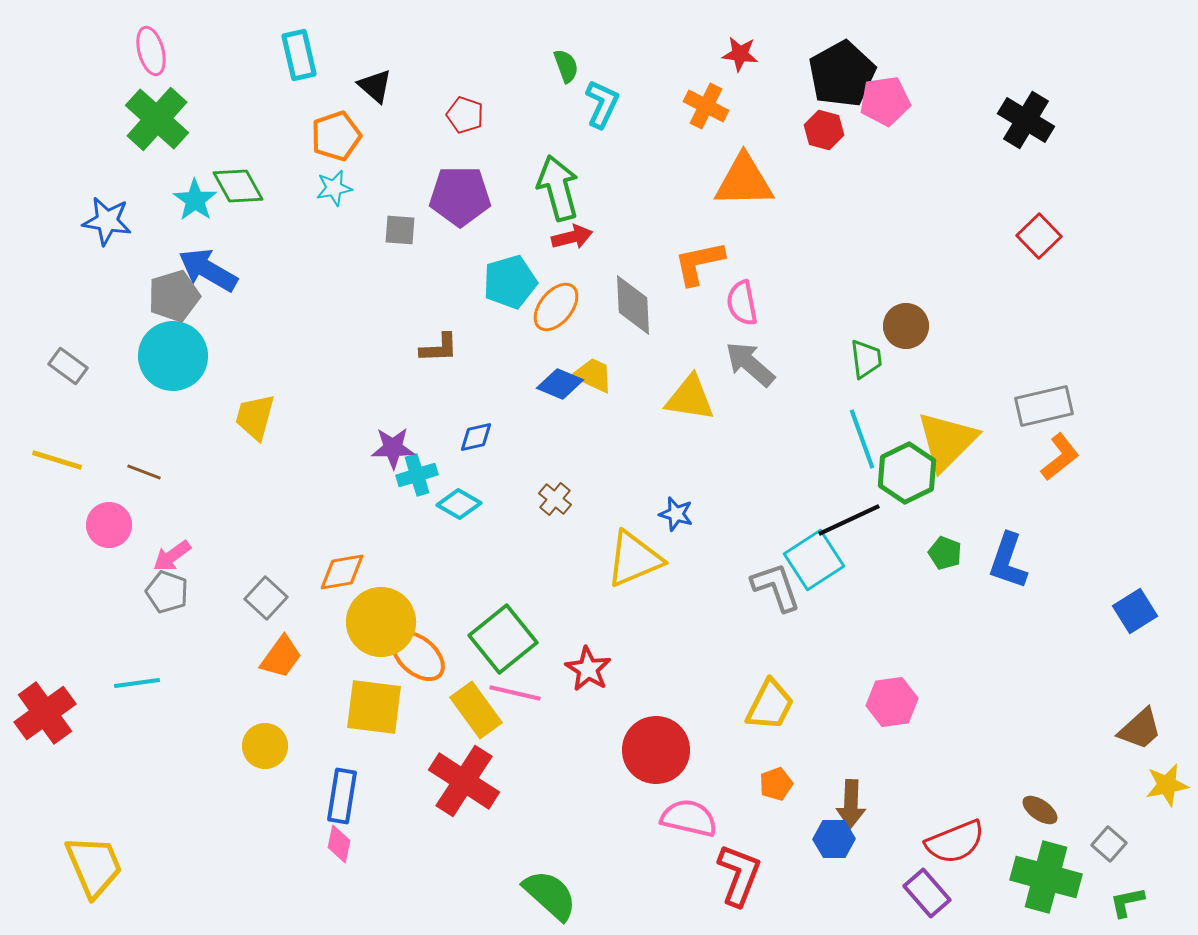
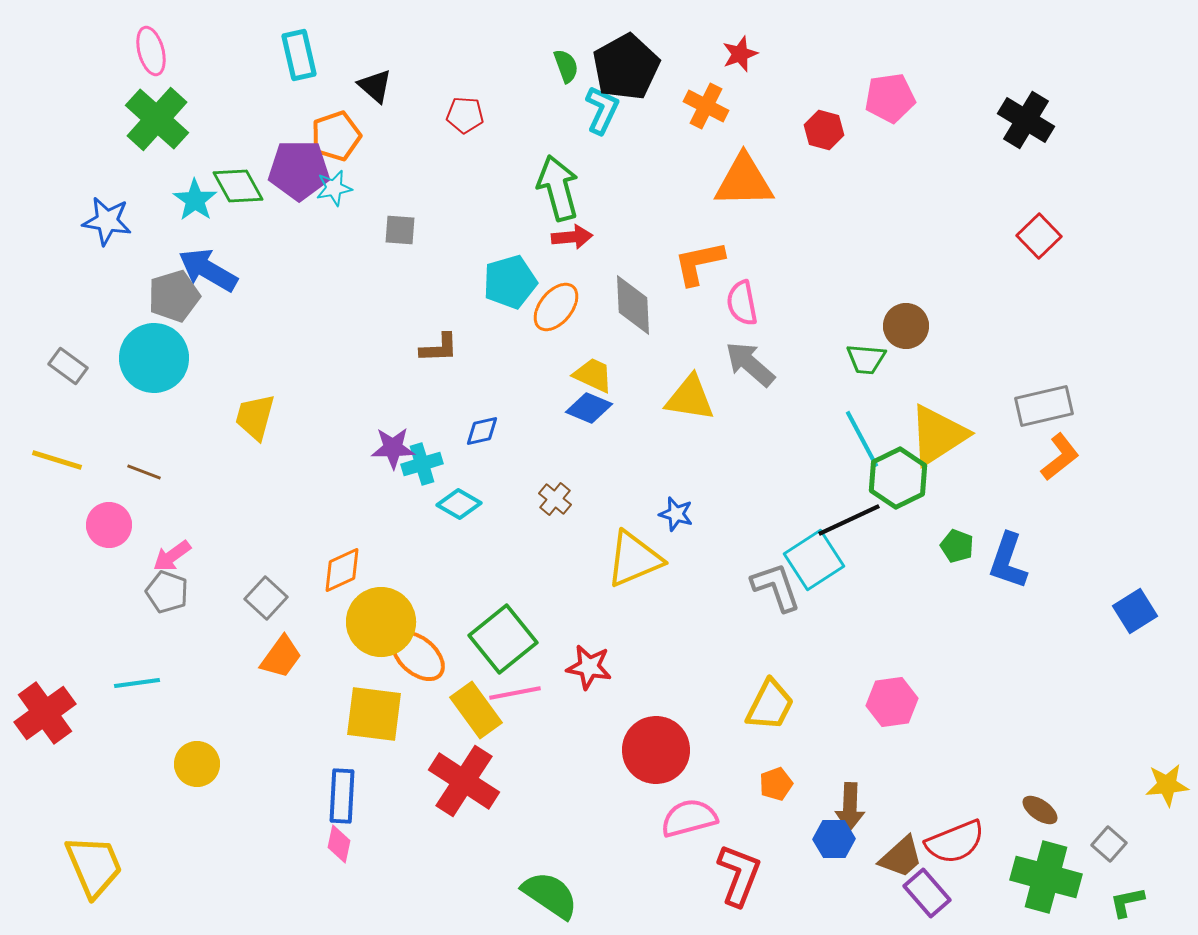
red star at (740, 54): rotated 27 degrees counterclockwise
black pentagon at (842, 74): moved 216 px left, 7 px up
pink pentagon at (885, 101): moved 5 px right, 3 px up
cyan L-shape at (602, 104): moved 6 px down
red pentagon at (465, 115): rotated 15 degrees counterclockwise
purple pentagon at (460, 196): moved 161 px left, 26 px up
red arrow at (572, 237): rotated 9 degrees clockwise
cyan circle at (173, 356): moved 19 px left, 2 px down
green trapezoid at (866, 359): rotated 102 degrees clockwise
blue diamond at (560, 384): moved 29 px right, 24 px down
blue diamond at (476, 437): moved 6 px right, 6 px up
cyan line at (862, 439): rotated 8 degrees counterclockwise
yellow triangle at (947, 441): moved 9 px left, 6 px up; rotated 12 degrees clockwise
green hexagon at (907, 473): moved 9 px left, 5 px down
cyan cross at (417, 475): moved 5 px right, 11 px up
green pentagon at (945, 553): moved 12 px right, 7 px up
orange diamond at (342, 572): moved 2 px up; rotated 15 degrees counterclockwise
red star at (588, 669): moved 1 px right, 2 px up; rotated 21 degrees counterclockwise
pink line at (515, 693): rotated 24 degrees counterclockwise
yellow square at (374, 707): moved 7 px down
brown trapezoid at (1140, 729): moved 239 px left, 128 px down
yellow circle at (265, 746): moved 68 px left, 18 px down
yellow star at (1167, 785): rotated 6 degrees clockwise
blue rectangle at (342, 796): rotated 6 degrees counterclockwise
brown arrow at (851, 804): moved 1 px left, 3 px down
pink semicircle at (689, 818): rotated 28 degrees counterclockwise
green semicircle at (550, 895): rotated 8 degrees counterclockwise
